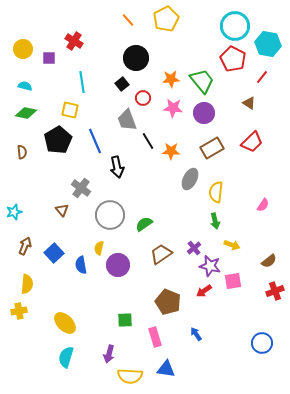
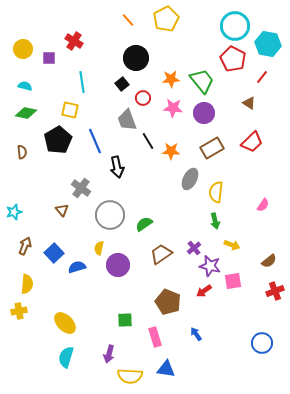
blue semicircle at (81, 265): moved 4 px left, 2 px down; rotated 84 degrees clockwise
